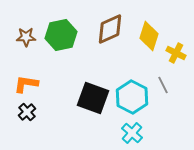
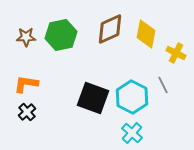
yellow diamond: moved 3 px left, 2 px up; rotated 8 degrees counterclockwise
